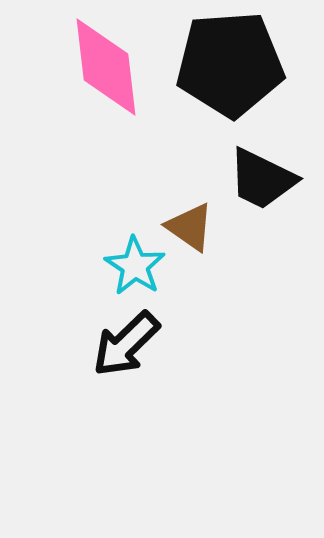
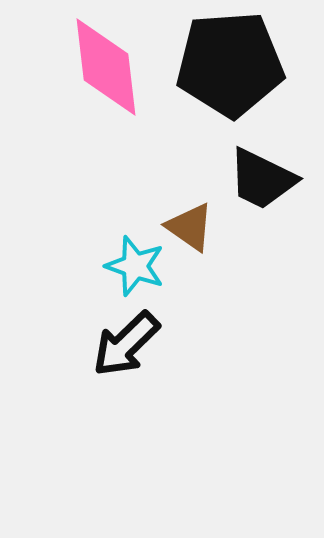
cyan star: rotated 14 degrees counterclockwise
